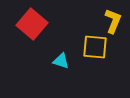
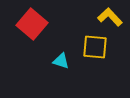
yellow L-shape: moved 3 px left, 4 px up; rotated 65 degrees counterclockwise
